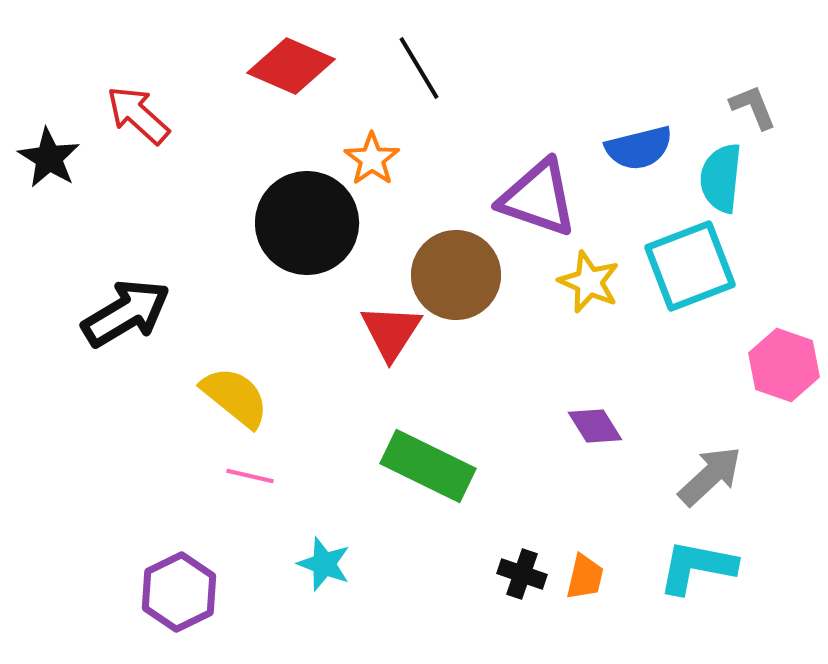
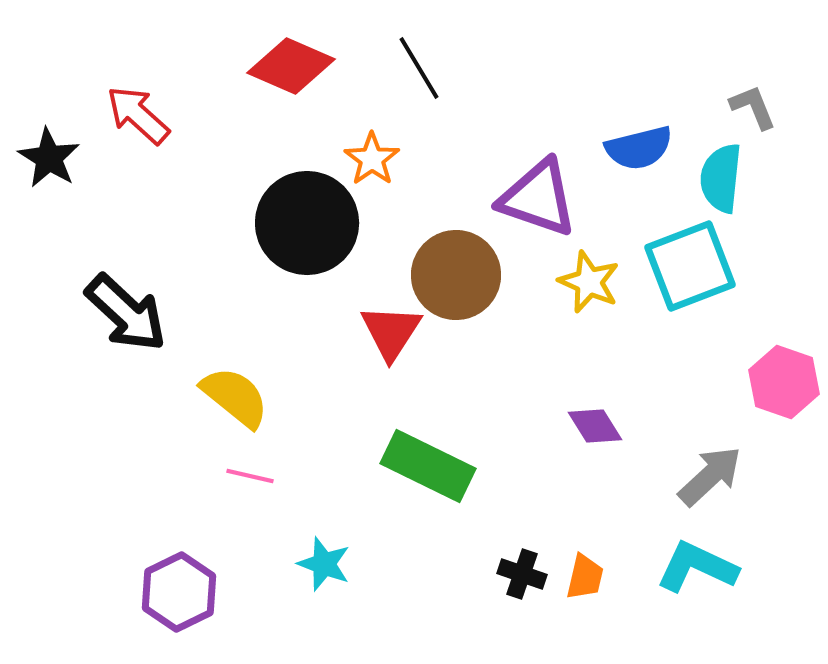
black arrow: rotated 74 degrees clockwise
pink hexagon: moved 17 px down
cyan L-shape: rotated 14 degrees clockwise
